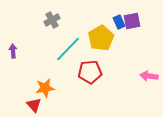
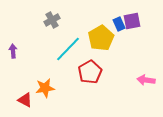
blue rectangle: moved 2 px down
red pentagon: rotated 25 degrees counterclockwise
pink arrow: moved 3 px left, 4 px down
red triangle: moved 9 px left, 5 px up; rotated 21 degrees counterclockwise
